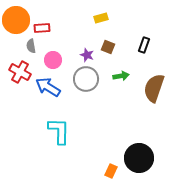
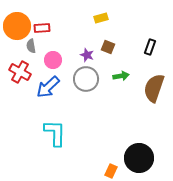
orange circle: moved 1 px right, 6 px down
black rectangle: moved 6 px right, 2 px down
blue arrow: rotated 75 degrees counterclockwise
cyan L-shape: moved 4 px left, 2 px down
